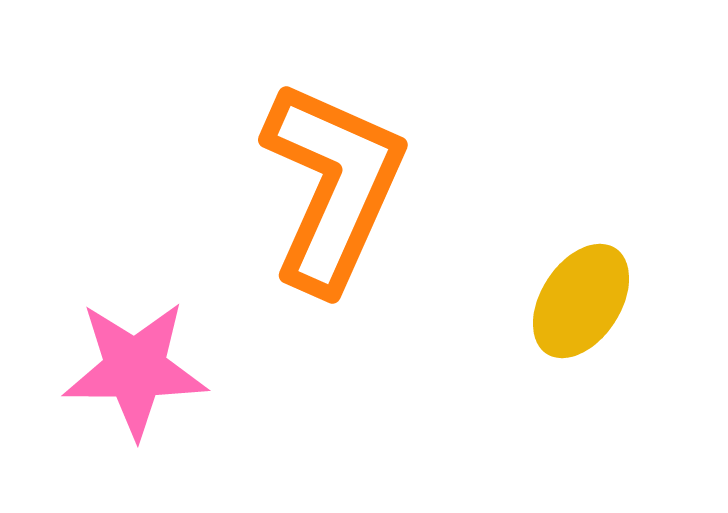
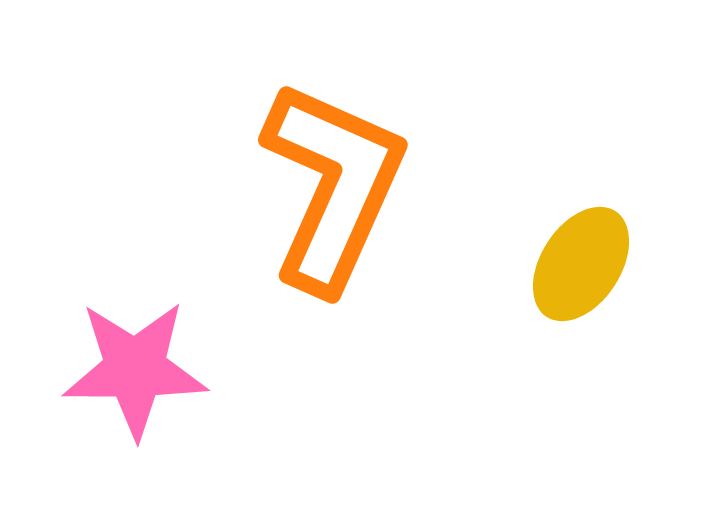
yellow ellipse: moved 37 px up
